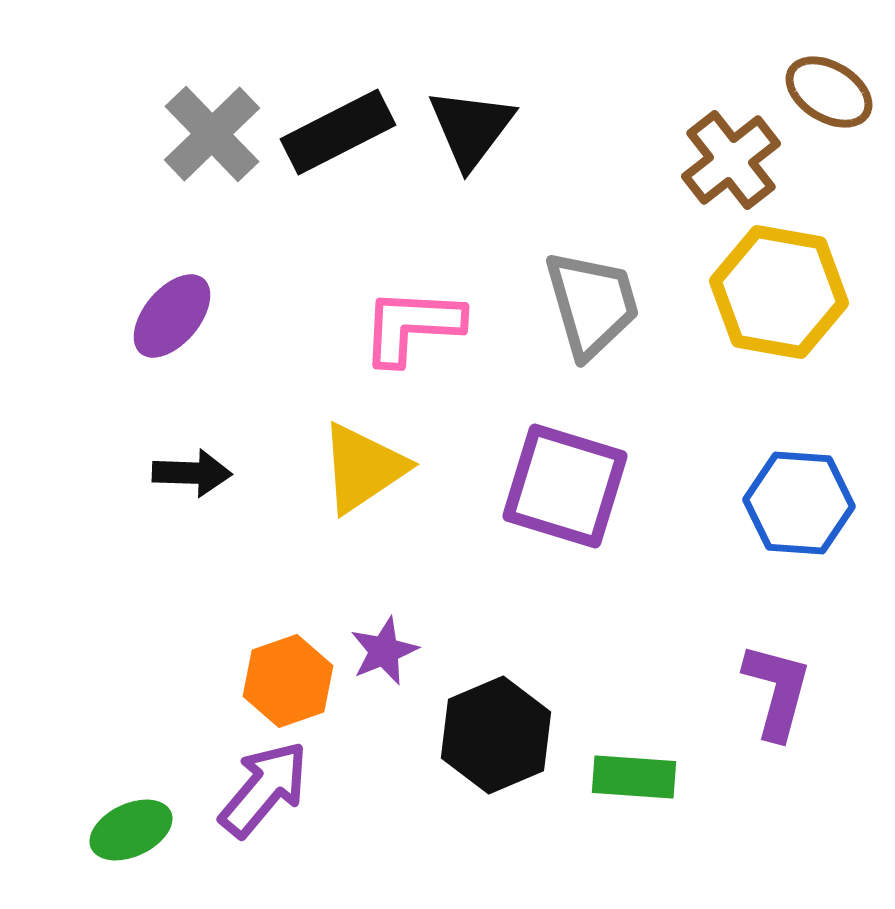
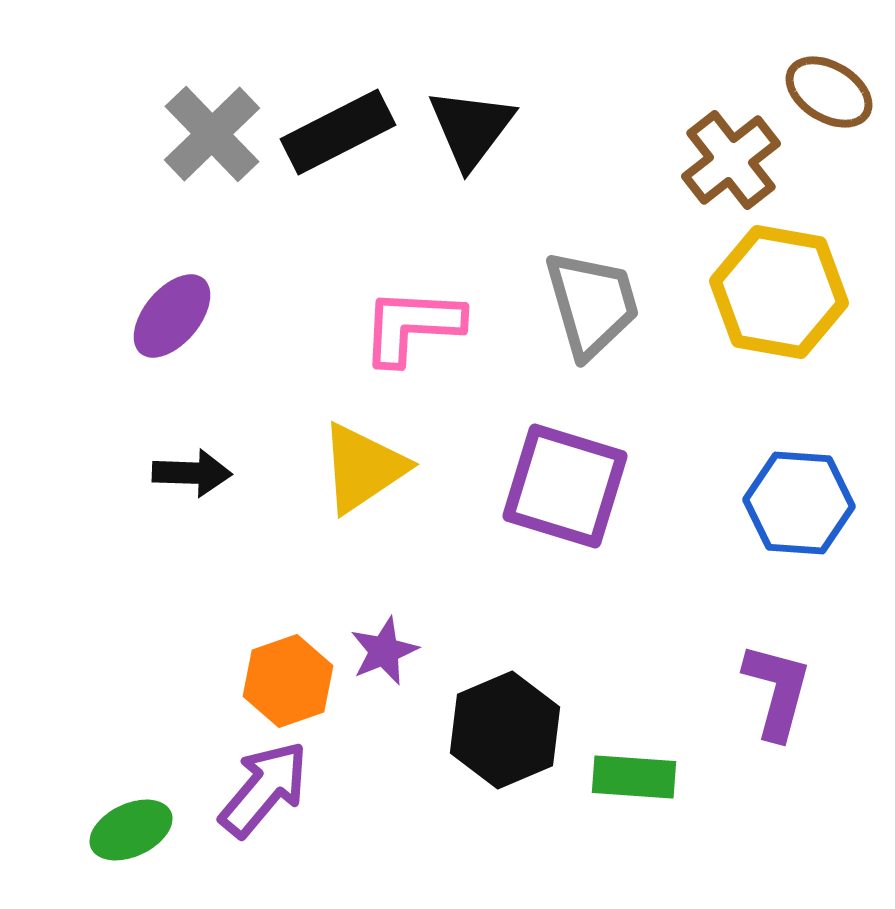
black hexagon: moved 9 px right, 5 px up
